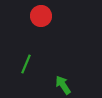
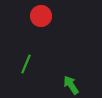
green arrow: moved 8 px right
